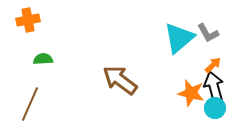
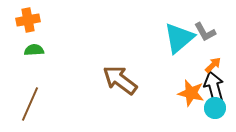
gray L-shape: moved 3 px left, 1 px up
green semicircle: moved 9 px left, 9 px up
